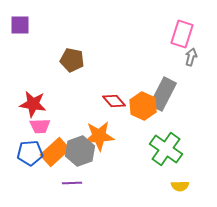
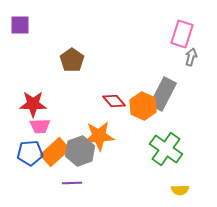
brown pentagon: rotated 25 degrees clockwise
red star: rotated 8 degrees counterclockwise
yellow semicircle: moved 4 px down
